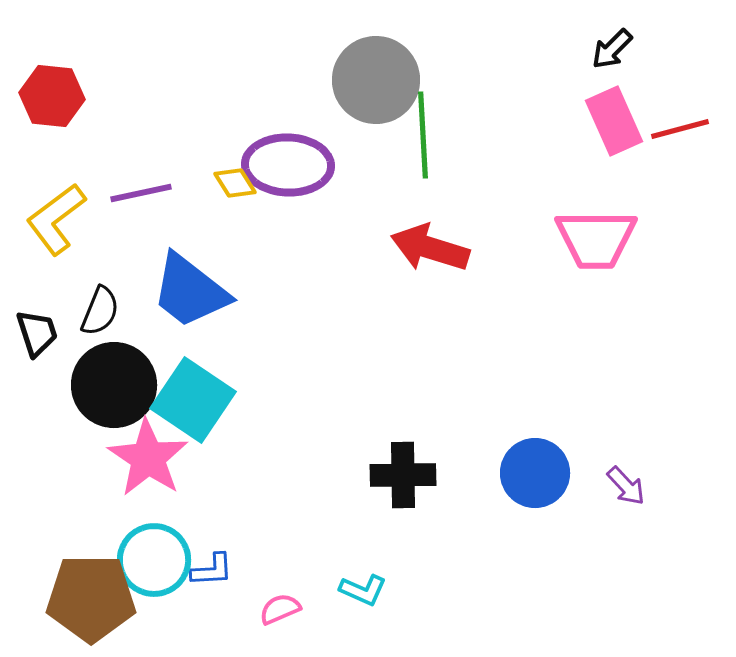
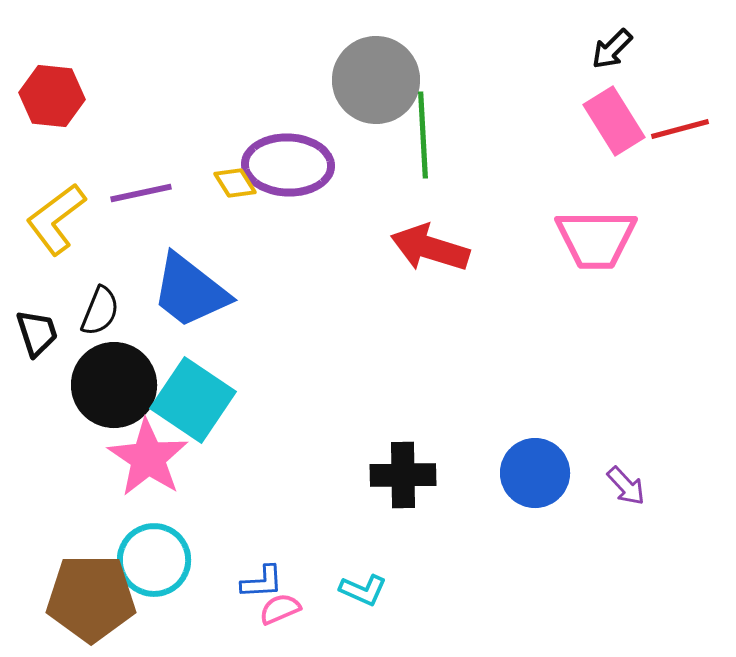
pink rectangle: rotated 8 degrees counterclockwise
blue L-shape: moved 50 px right, 12 px down
